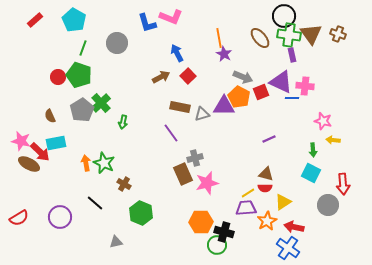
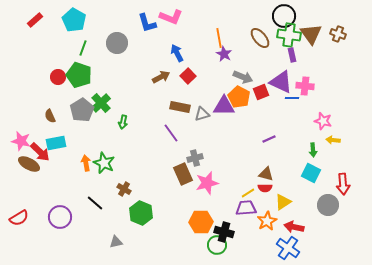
brown cross at (124, 184): moved 5 px down
